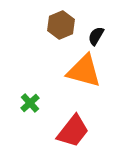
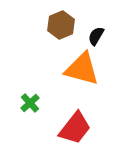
orange triangle: moved 2 px left, 2 px up
red trapezoid: moved 2 px right, 3 px up
